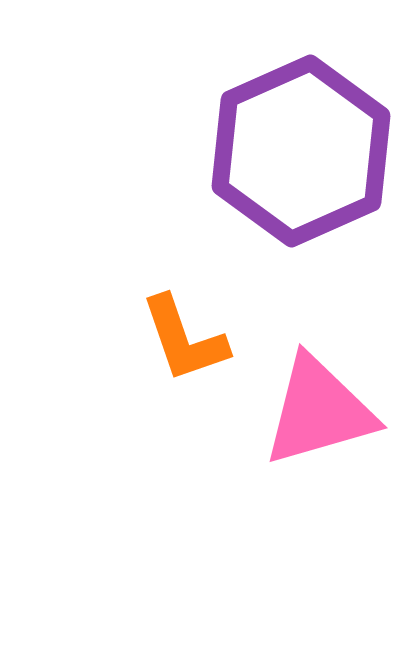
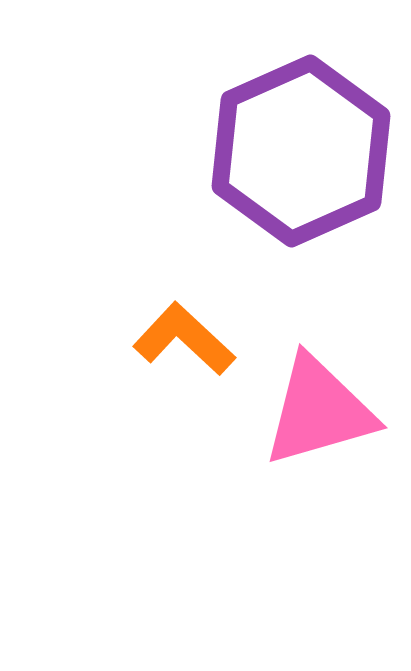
orange L-shape: rotated 152 degrees clockwise
